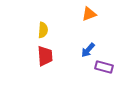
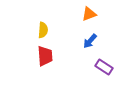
blue arrow: moved 2 px right, 9 px up
purple rectangle: rotated 18 degrees clockwise
